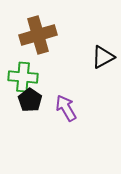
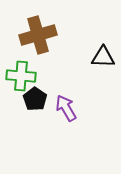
black triangle: rotated 30 degrees clockwise
green cross: moved 2 px left, 1 px up
black pentagon: moved 5 px right, 1 px up
